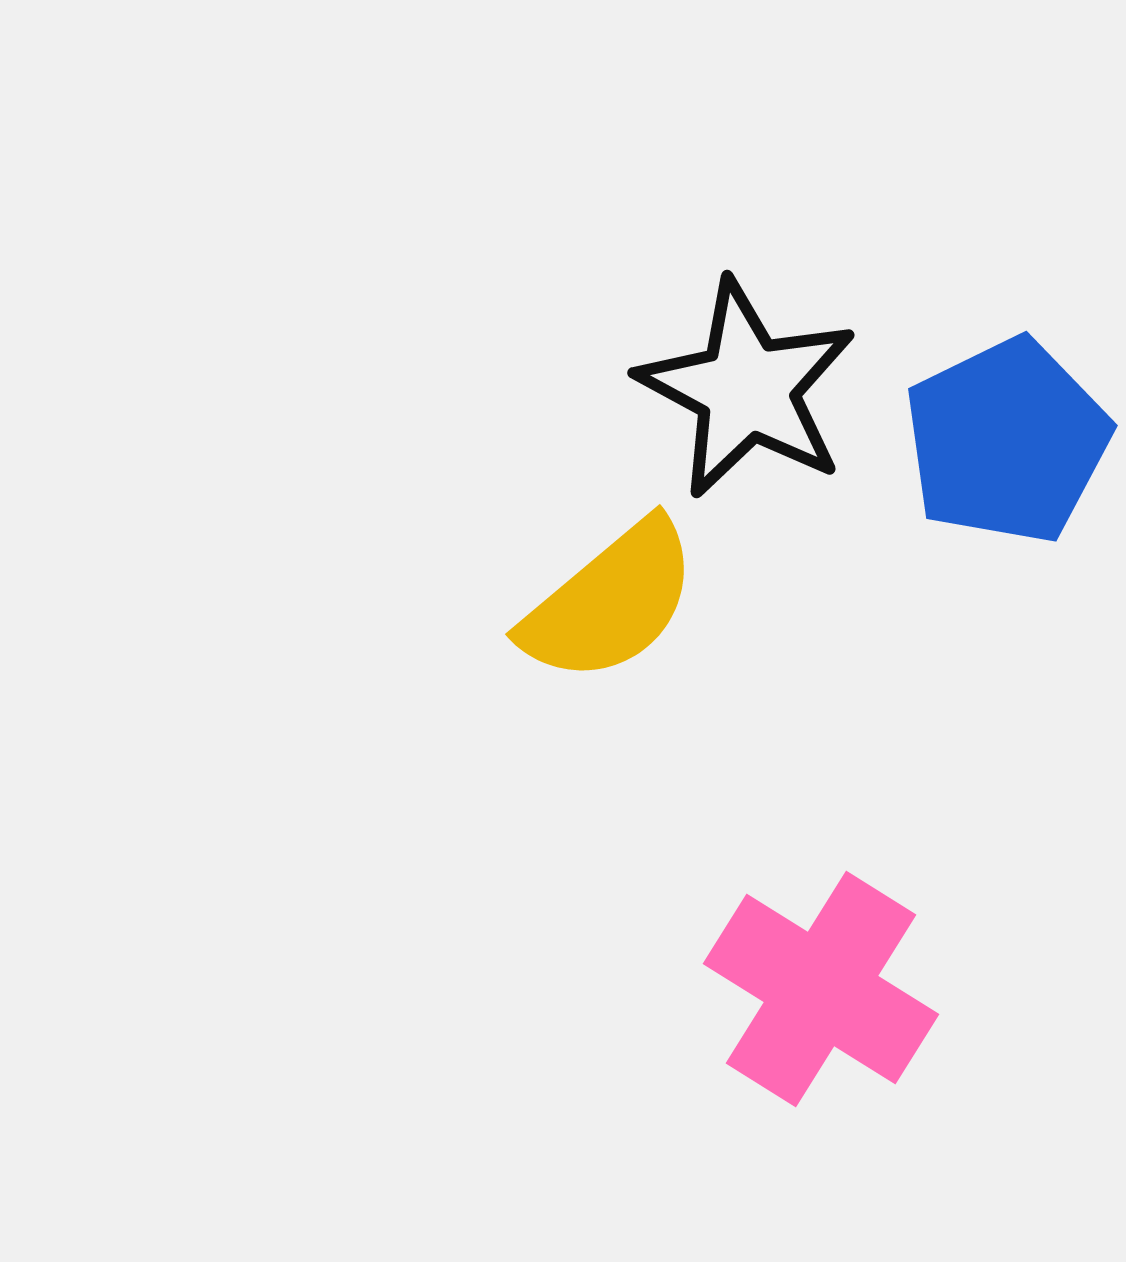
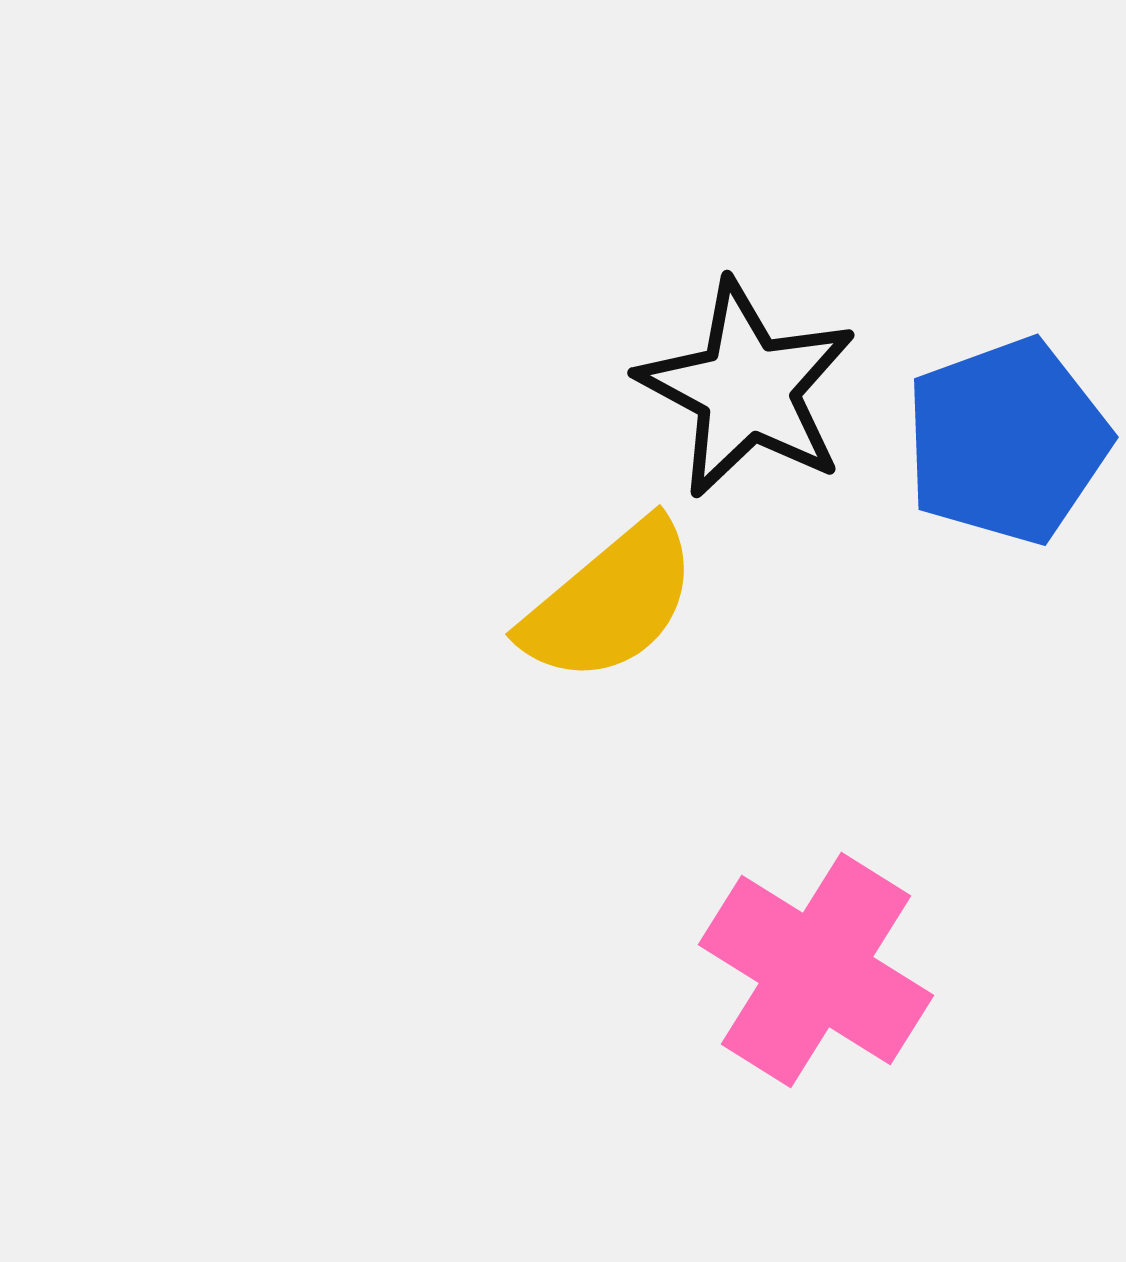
blue pentagon: rotated 6 degrees clockwise
pink cross: moved 5 px left, 19 px up
